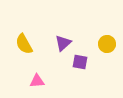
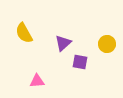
yellow semicircle: moved 11 px up
